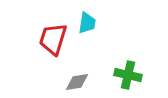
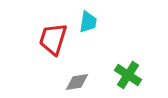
cyan trapezoid: moved 1 px right, 1 px up
green cross: rotated 20 degrees clockwise
